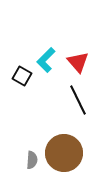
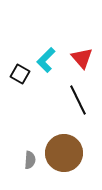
red triangle: moved 4 px right, 4 px up
black square: moved 2 px left, 2 px up
gray semicircle: moved 2 px left
